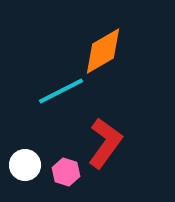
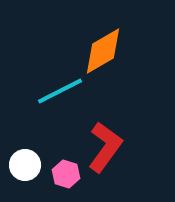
cyan line: moved 1 px left
red L-shape: moved 4 px down
pink hexagon: moved 2 px down
